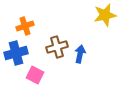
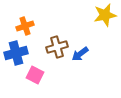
blue arrow: rotated 138 degrees counterclockwise
